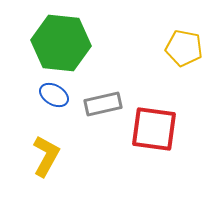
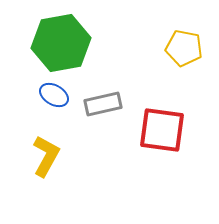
green hexagon: rotated 16 degrees counterclockwise
red square: moved 8 px right, 1 px down
